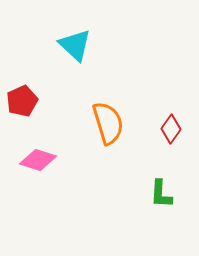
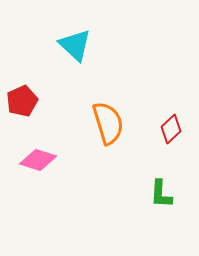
red diamond: rotated 12 degrees clockwise
